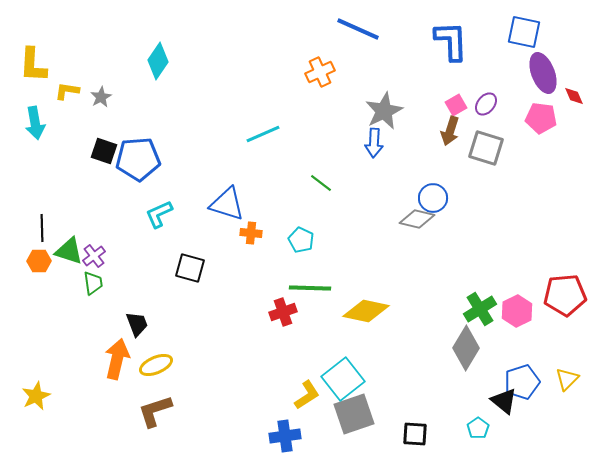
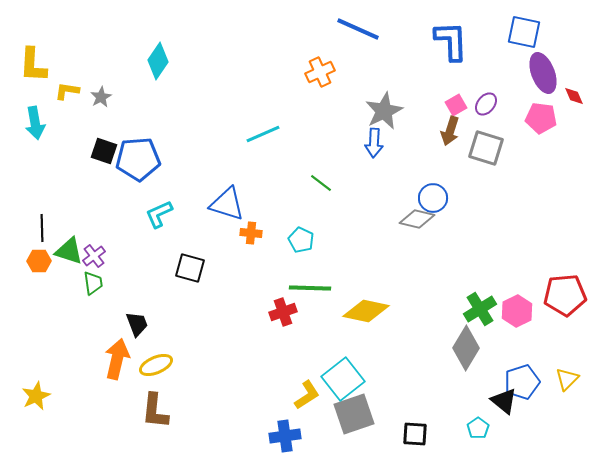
brown L-shape at (155, 411): rotated 66 degrees counterclockwise
